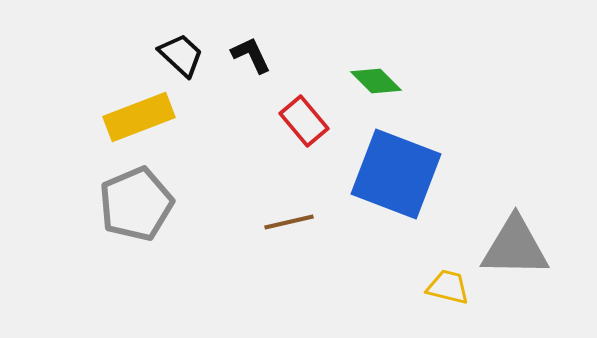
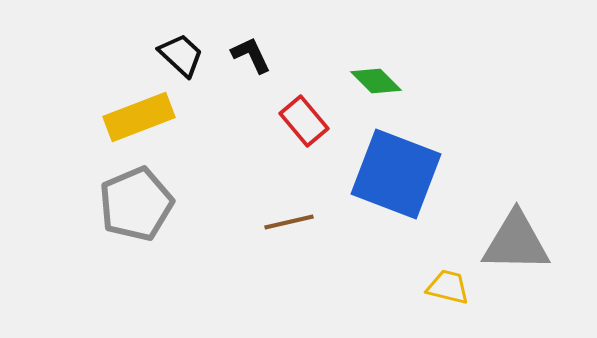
gray triangle: moved 1 px right, 5 px up
